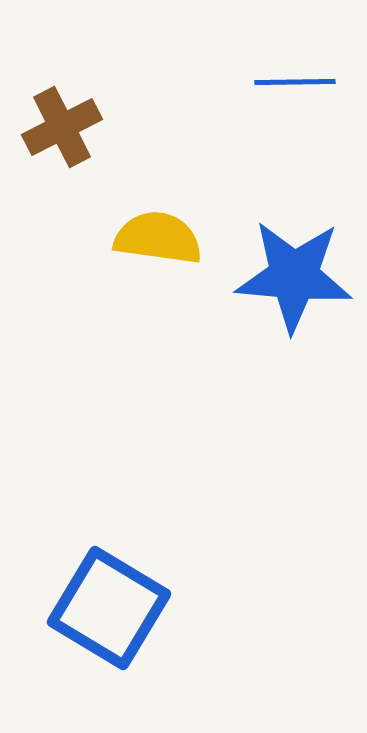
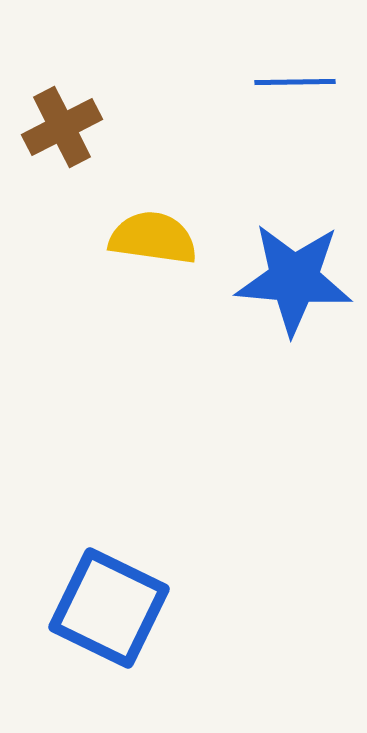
yellow semicircle: moved 5 px left
blue star: moved 3 px down
blue square: rotated 5 degrees counterclockwise
